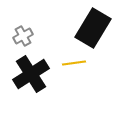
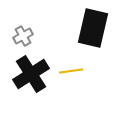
black rectangle: rotated 18 degrees counterclockwise
yellow line: moved 3 px left, 8 px down
